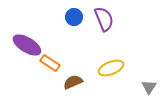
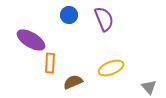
blue circle: moved 5 px left, 2 px up
purple ellipse: moved 4 px right, 5 px up
orange rectangle: rotated 60 degrees clockwise
gray triangle: rotated 14 degrees counterclockwise
